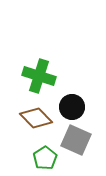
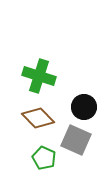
black circle: moved 12 px right
brown diamond: moved 2 px right
green pentagon: moved 1 px left; rotated 15 degrees counterclockwise
